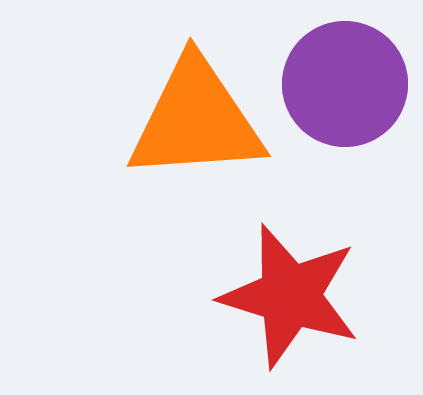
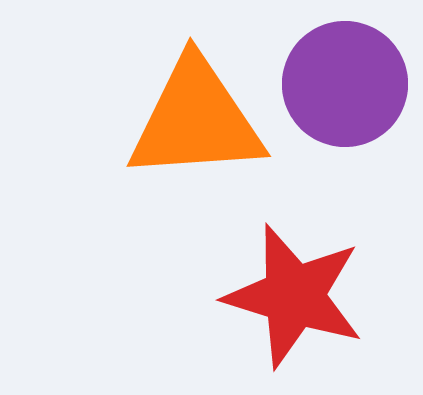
red star: moved 4 px right
